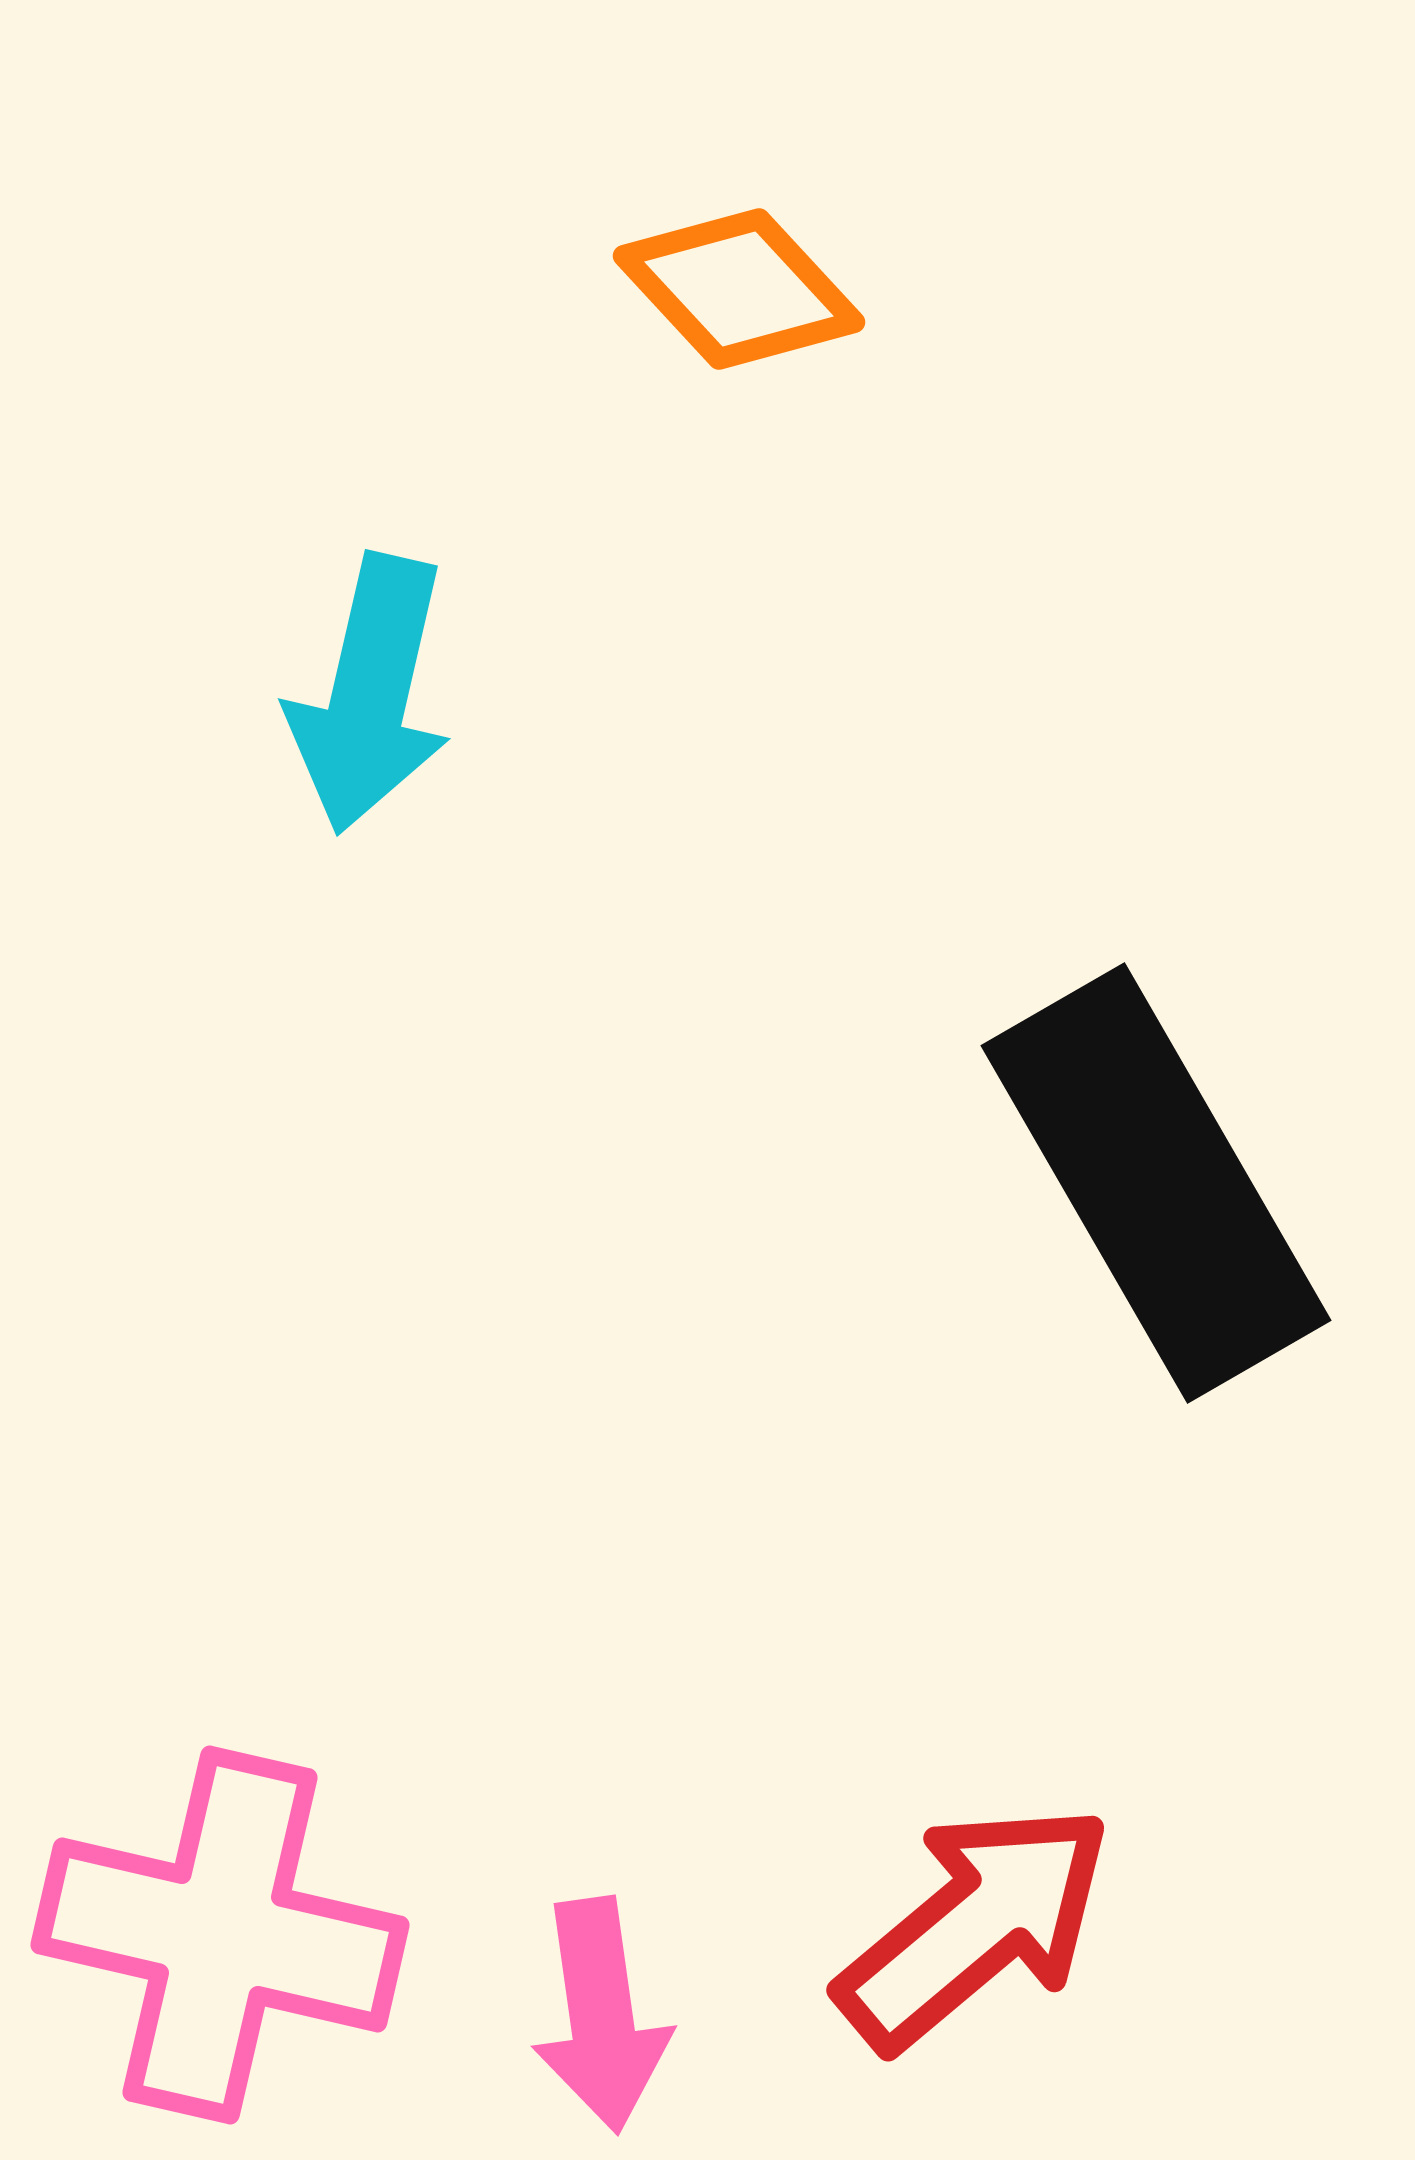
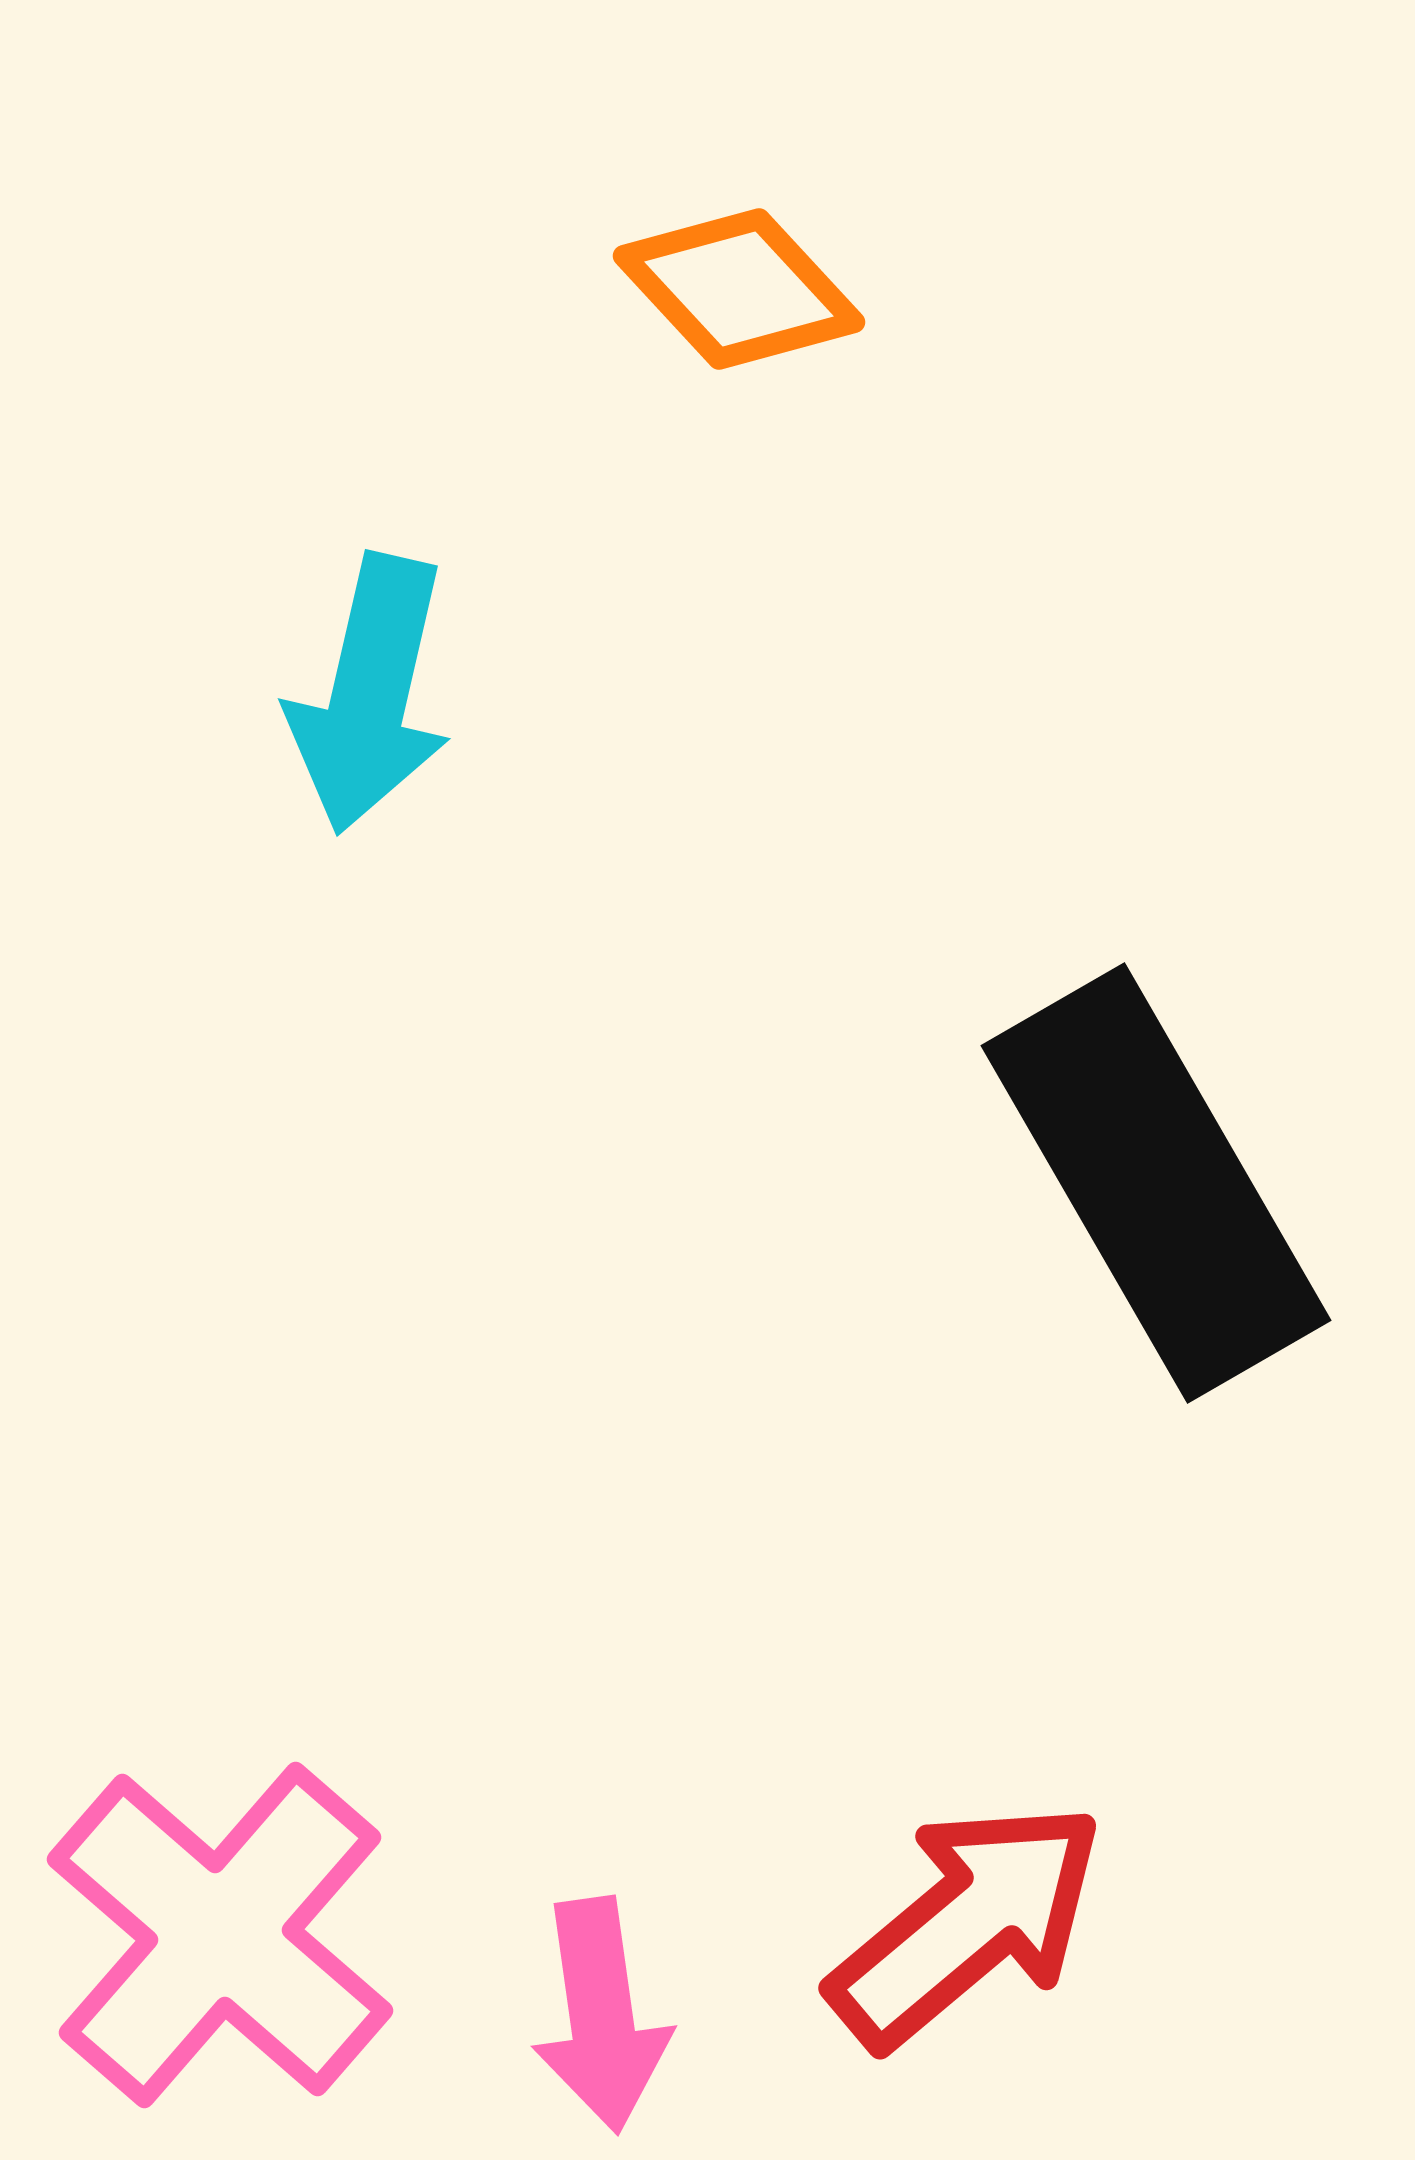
red arrow: moved 8 px left, 2 px up
pink cross: rotated 28 degrees clockwise
